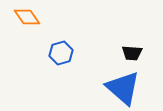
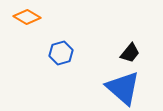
orange diamond: rotated 24 degrees counterclockwise
black trapezoid: moved 2 px left; rotated 55 degrees counterclockwise
